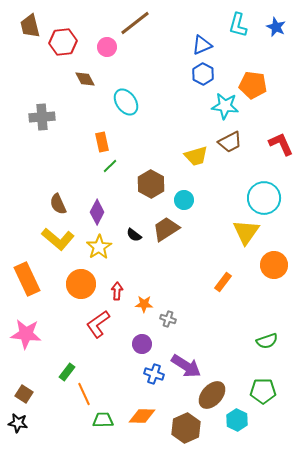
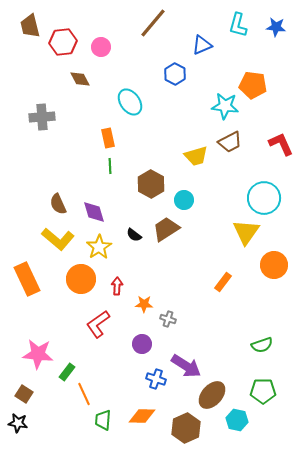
brown line at (135, 23): moved 18 px right; rotated 12 degrees counterclockwise
blue star at (276, 27): rotated 18 degrees counterclockwise
pink circle at (107, 47): moved 6 px left
blue hexagon at (203, 74): moved 28 px left
brown diamond at (85, 79): moved 5 px left
cyan ellipse at (126, 102): moved 4 px right
orange rectangle at (102, 142): moved 6 px right, 4 px up
green line at (110, 166): rotated 49 degrees counterclockwise
purple diamond at (97, 212): moved 3 px left; rotated 45 degrees counterclockwise
orange circle at (81, 284): moved 5 px up
red arrow at (117, 291): moved 5 px up
pink star at (26, 334): moved 12 px right, 20 px down
green semicircle at (267, 341): moved 5 px left, 4 px down
blue cross at (154, 374): moved 2 px right, 5 px down
green trapezoid at (103, 420): rotated 85 degrees counterclockwise
cyan hexagon at (237, 420): rotated 15 degrees counterclockwise
